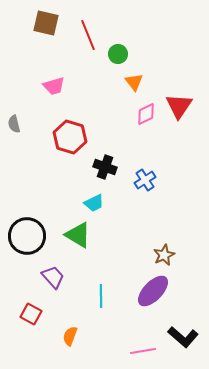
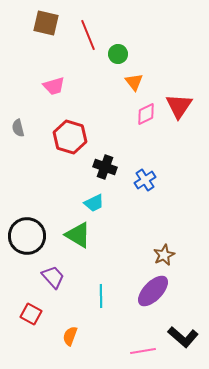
gray semicircle: moved 4 px right, 4 px down
